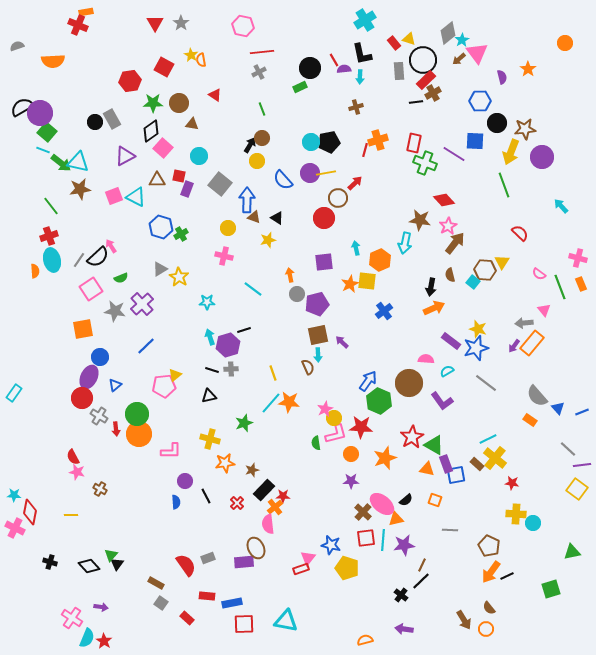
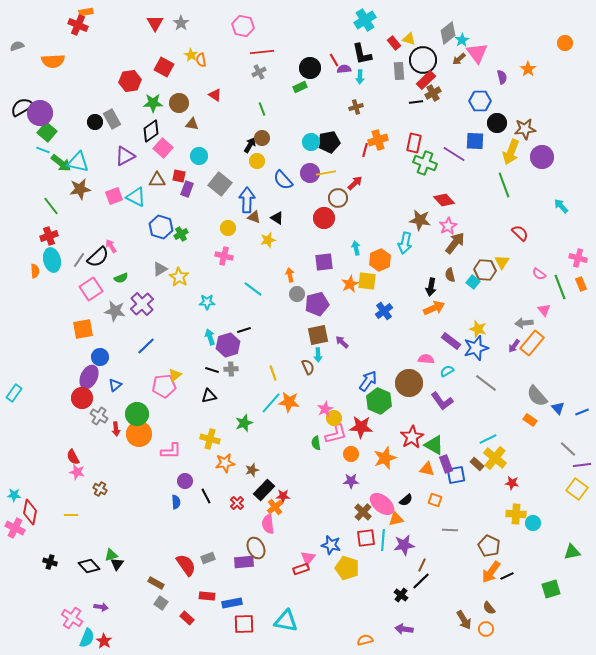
green triangle at (111, 555): rotated 32 degrees clockwise
